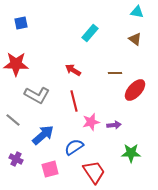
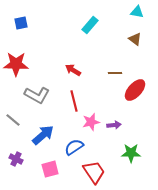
cyan rectangle: moved 8 px up
